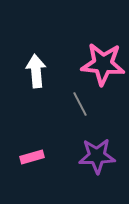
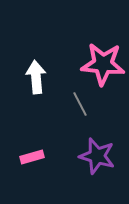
white arrow: moved 6 px down
purple star: rotated 18 degrees clockwise
